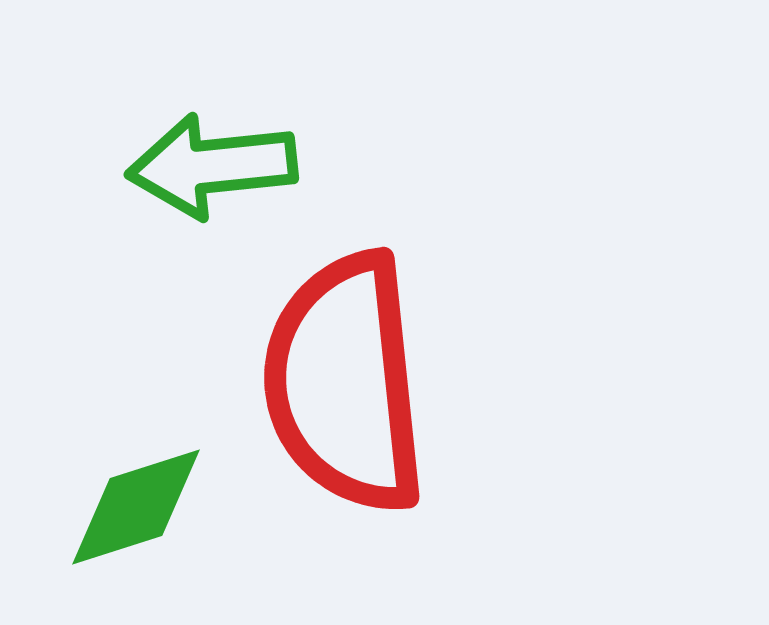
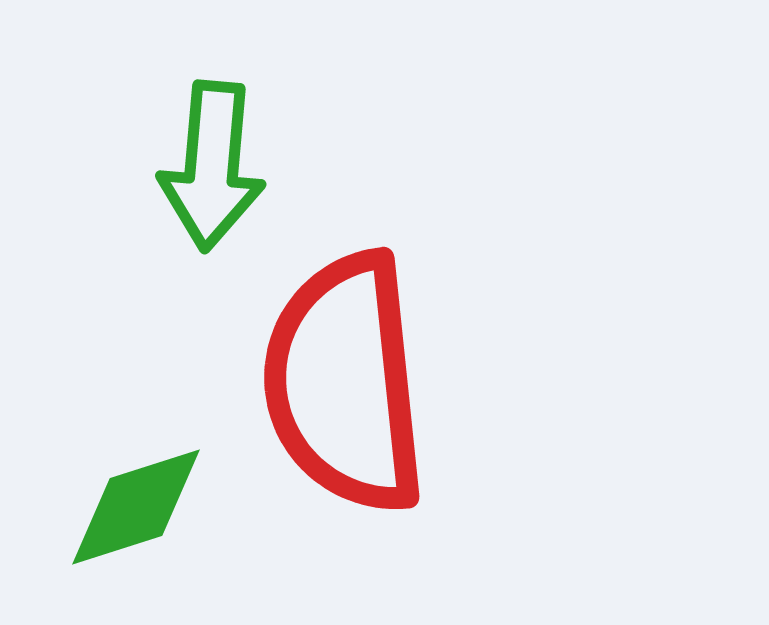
green arrow: rotated 79 degrees counterclockwise
